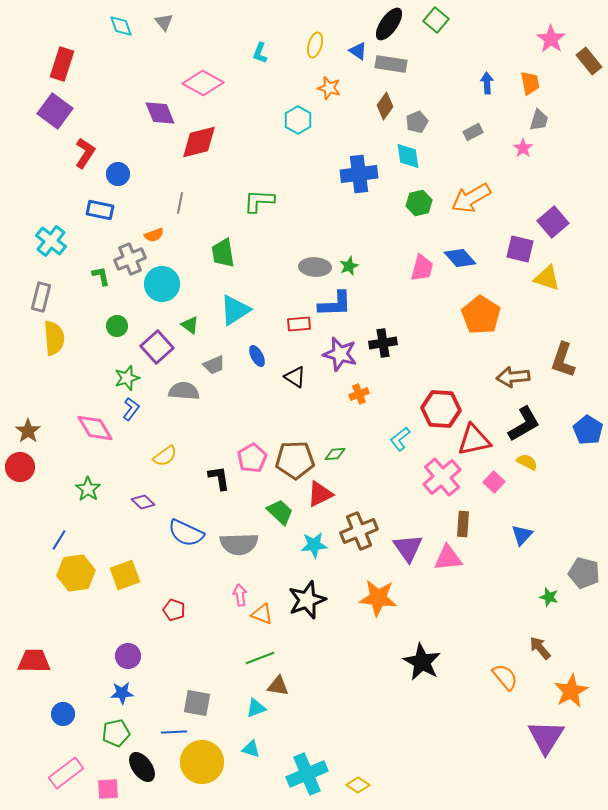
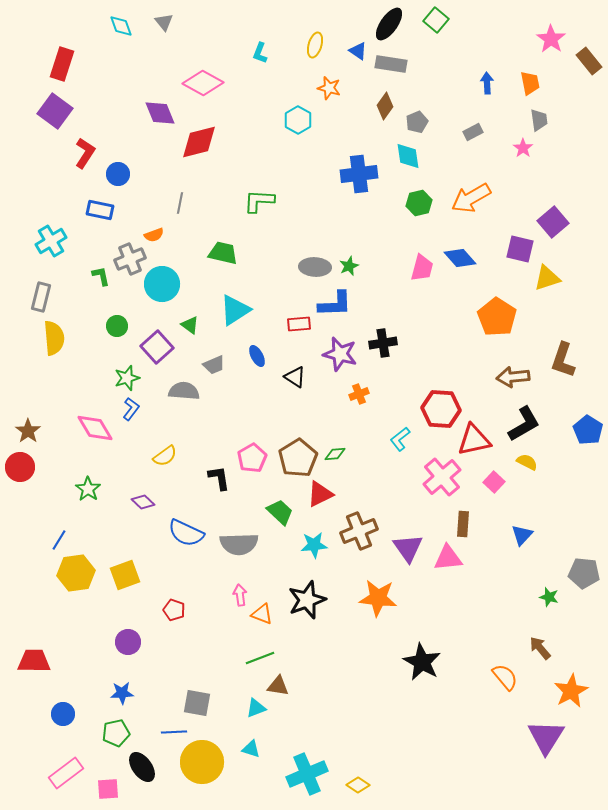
gray trapezoid at (539, 120): rotated 25 degrees counterclockwise
cyan cross at (51, 241): rotated 20 degrees clockwise
green trapezoid at (223, 253): rotated 112 degrees clockwise
yellow triangle at (547, 278): rotated 36 degrees counterclockwise
orange pentagon at (481, 315): moved 16 px right, 2 px down
brown pentagon at (295, 460): moved 3 px right, 2 px up; rotated 30 degrees counterclockwise
gray pentagon at (584, 573): rotated 8 degrees counterclockwise
purple circle at (128, 656): moved 14 px up
